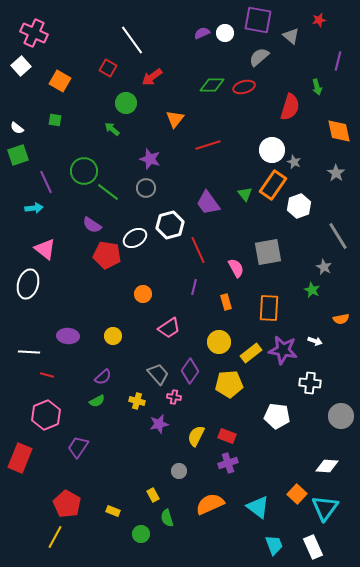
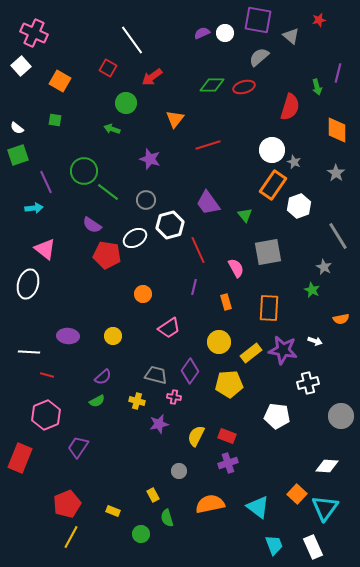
purple line at (338, 61): moved 12 px down
green arrow at (112, 129): rotated 21 degrees counterclockwise
orange diamond at (339, 131): moved 2 px left, 1 px up; rotated 12 degrees clockwise
gray circle at (146, 188): moved 12 px down
green triangle at (245, 194): moved 21 px down
gray trapezoid at (158, 374): moved 2 px left, 1 px down; rotated 35 degrees counterclockwise
white cross at (310, 383): moved 2 px left; rotated 20 degrees counterclockwise
red pentagon at (67, 504): rotated 20 degrees clockwise
orange semicircle at (210, 504): rotated 12 degrees clockwise
yellow line at (55, 537): moved 16 px right
